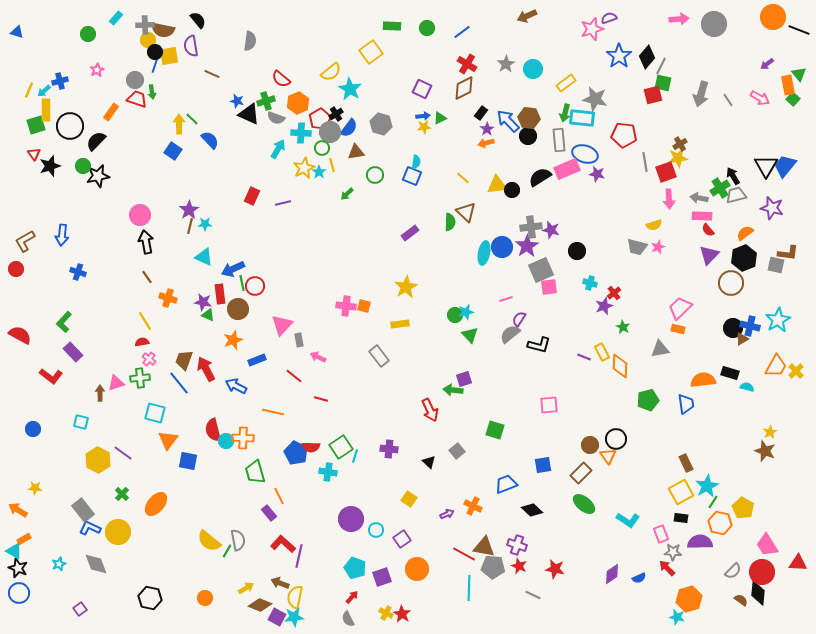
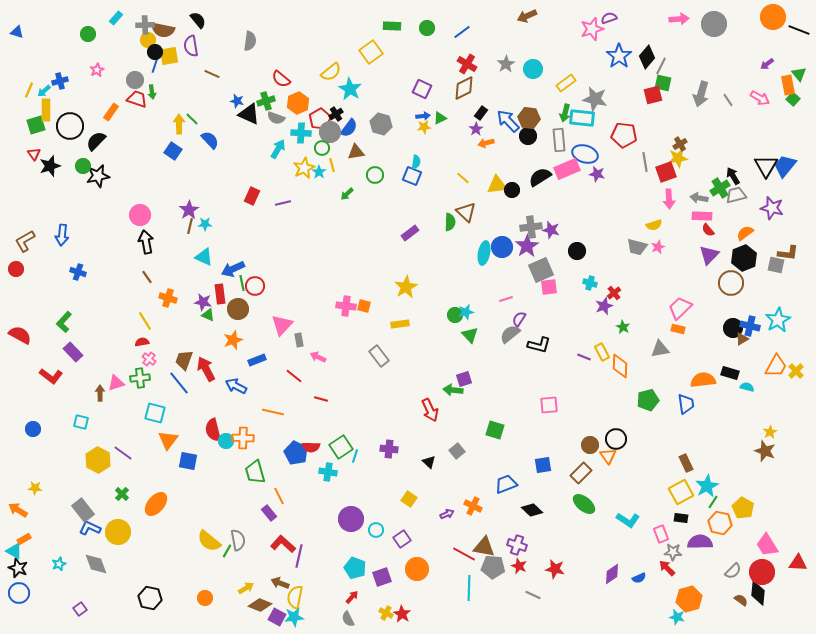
purple star at (487, 129): moved 11 px left
